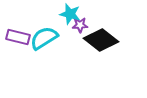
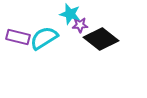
black diamond: moved 1 px up
